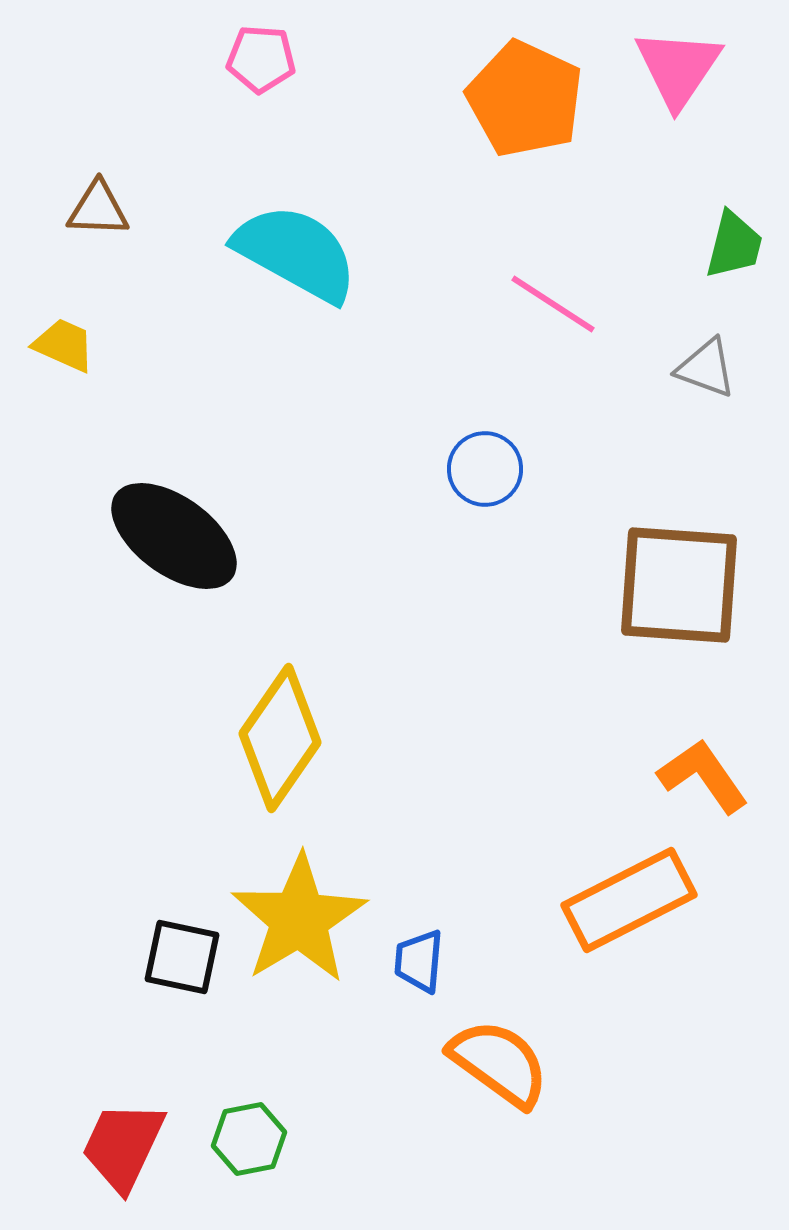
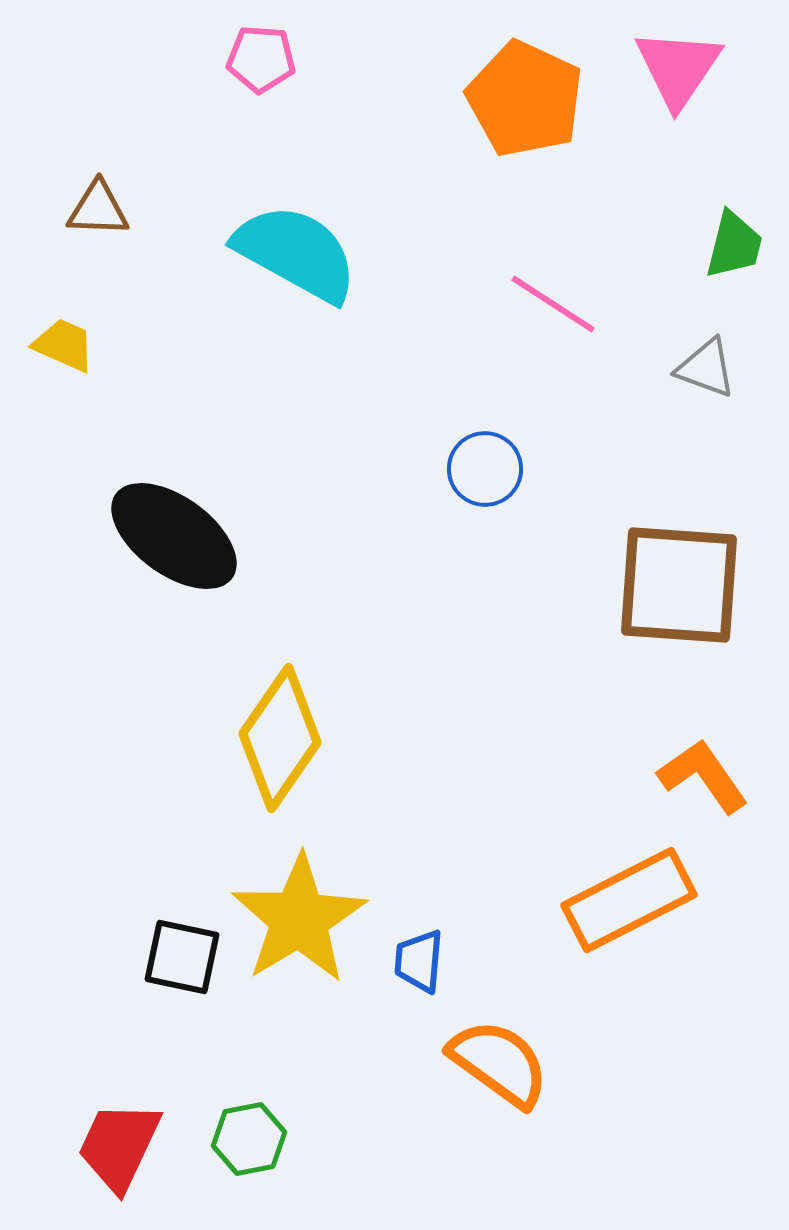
red trapezoid: moved 4 px left
